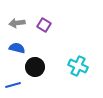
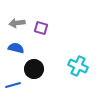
purple square: moved 3 px left, 3 px down; rotated 16 degrees counterclockwise
blue semicircle: moved 1 px left
black circle: moved 1 px left, 2 px down
